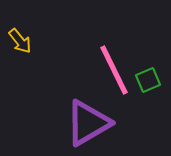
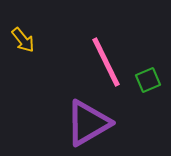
yellow arrow: moved 3 px right, 1 px up
pink line: moved 8 px left, 8 px up
